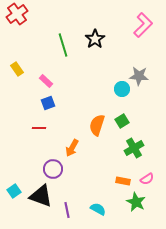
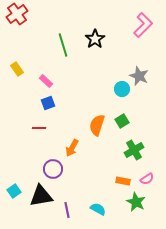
gray star: rotated 18 degrees clockwise
green cross: moved 2 px down
black triangle: rotated 30 degrees counterclockwise
